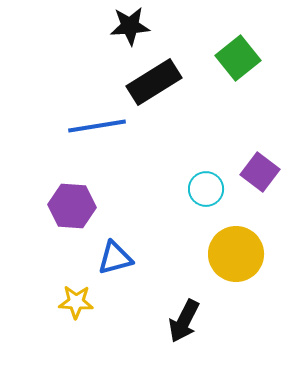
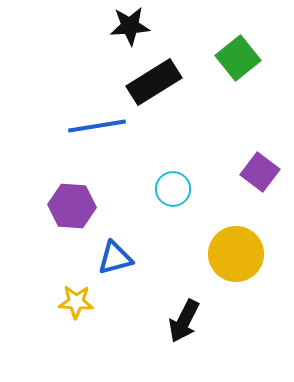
cyan circle: moved 33 px left
